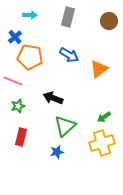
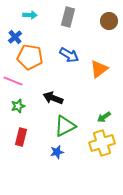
green triangle: rotated 15 degrees clockwise
